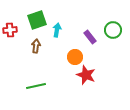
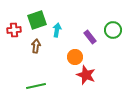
red cross: moved 4 px right
